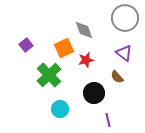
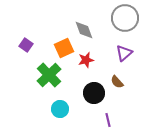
purple square: rotated 16 degrees counterclockwise
purple triangle: rotated 42 degrees clockwise
brown semicircle: moved 5 px down
